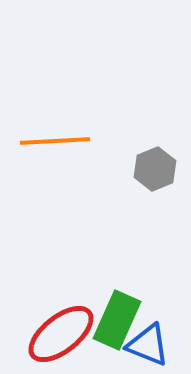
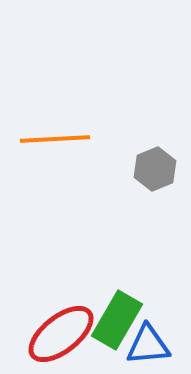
orange line: moved 2 px up
green rectangle: rotated 6 degrees clockwise
blue triangle: rotated 27 degrees counterclockwise
